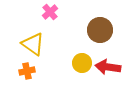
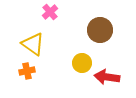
red arrow: moved 1 px left, 10 px down
